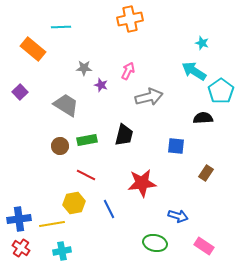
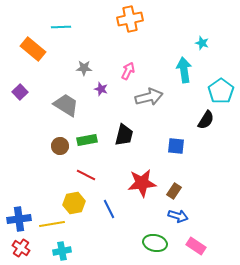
cyan arrow: moved 10 px left, 1 px up; rotated 50 degrees clockwise
purple star: moved 4 px down
black semicircle: moved 3 px right, 2 px down; rotated 126 degrees clockwise
brown rectangle: moved 32 px left, 18 px down
pink rectangle: moved 8 px left
